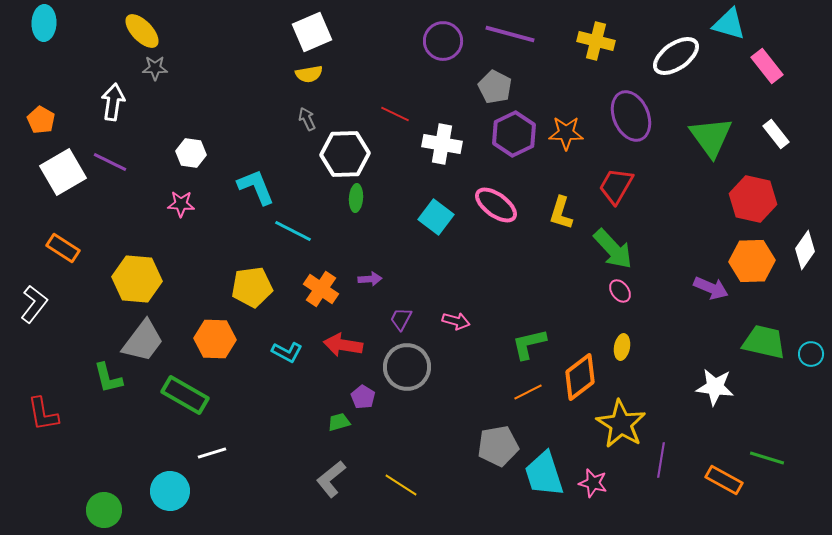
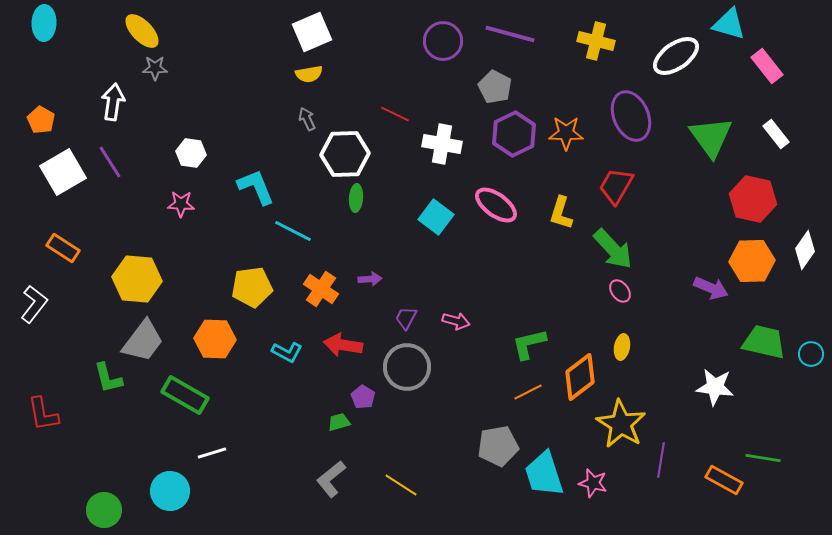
purple line at (110, 162): rotated 32 degrees clockwise
purple trapezoid at (401, 319): moved 5 px right, 1 px up
green line at (767, 458): moved 4 px left; rotated 8 degrees counterclockwise
